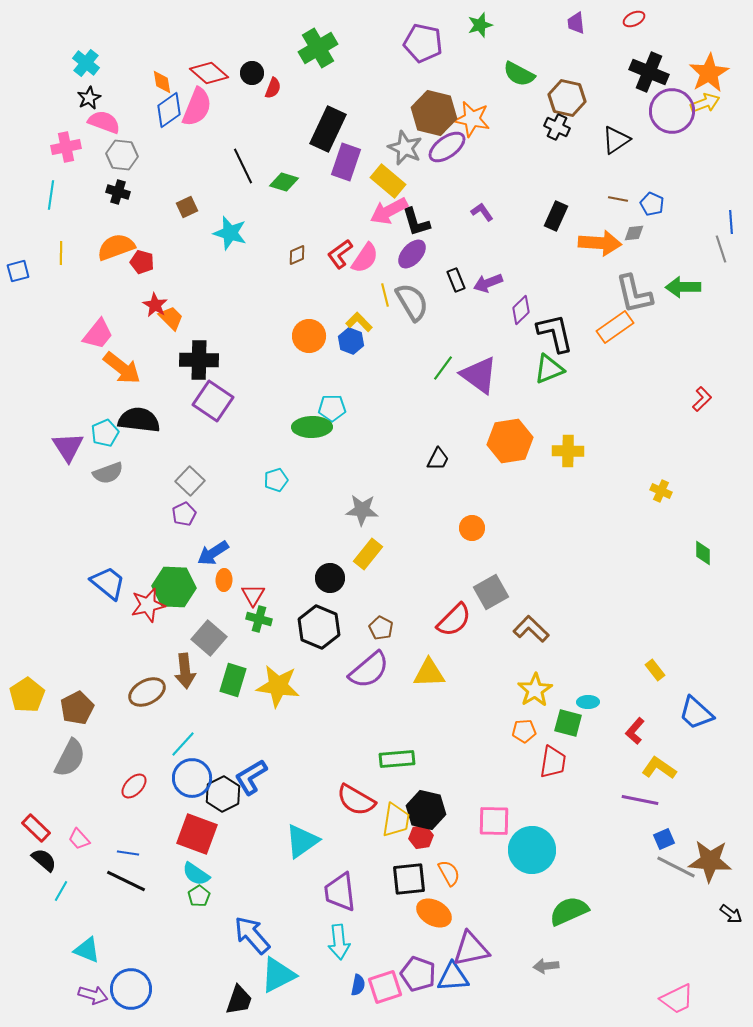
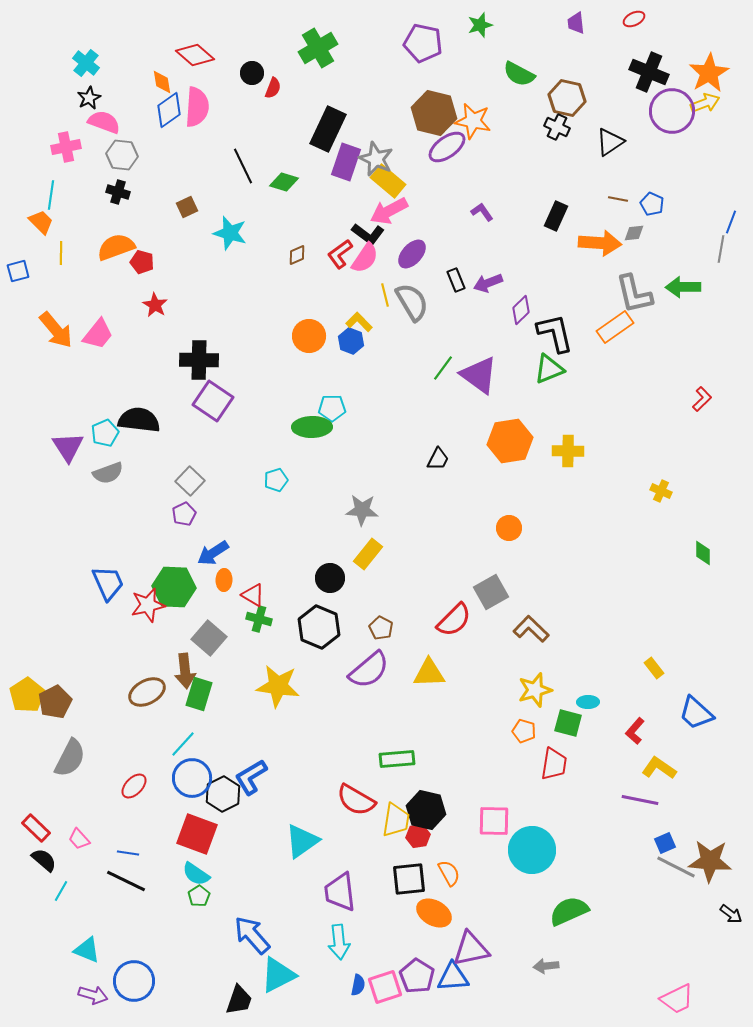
red diamond at (209, 73): moved 14 px left, 18 px up
pink semicircle at (197, 107): rotated 18 degrees counterclockwise
orange star at (472, 119): moved 1 px right, 2 px down
black triangle at (616, 140): moved 6 px left, 2 px down
gray star at (405, 148): moved 29 px left, 11 px down
black L-shape at (416, 222): moved 48 px left, 12 px down; rotated 36 degrees counterclockwise
blue line at (731, 222): rotated 25 degrees clockwise
gray line at (721, 249): rotated 28 degrees clockwise
orange trapezoid at (171, 318): moved 130 px left, 96 px up
orange arrow at (122, 368): moved 66 px left, 38 px up; rotated 12 degrees clockwise
orange circle at (472, 528): moved 37 px right
blue trapezoid at (108, 583): rotated 27 degrees clockwise
red triangle at (253, 595): rotated 30 degrees counterclockwise
yellow rectangle at (655, 670): moved 1 px left, 2 px up
green rectangle at (233, 680): moved 34 px left, 14 px down
yellow star at (535, 690): rotated 16 degrees clockwise
brown pentagon at (77, 708): moved 22 px left, 6 px up
orange pentagon at (524, 731): rotated 20 degrees clockwise
red trapezoid at (553, 762): moved 1 px right, 2 px down
red hexagon at (421, 837): moved 3 px left, 1 px up
blue square at (664, 839): moved 1 px right, 4 px down
purple pentagon at (418, 974): moved 1 px left, 2 px down; rotated 12 degrees clockwise
blue circle at (131, 989): moved 3 px right, 8 px up
